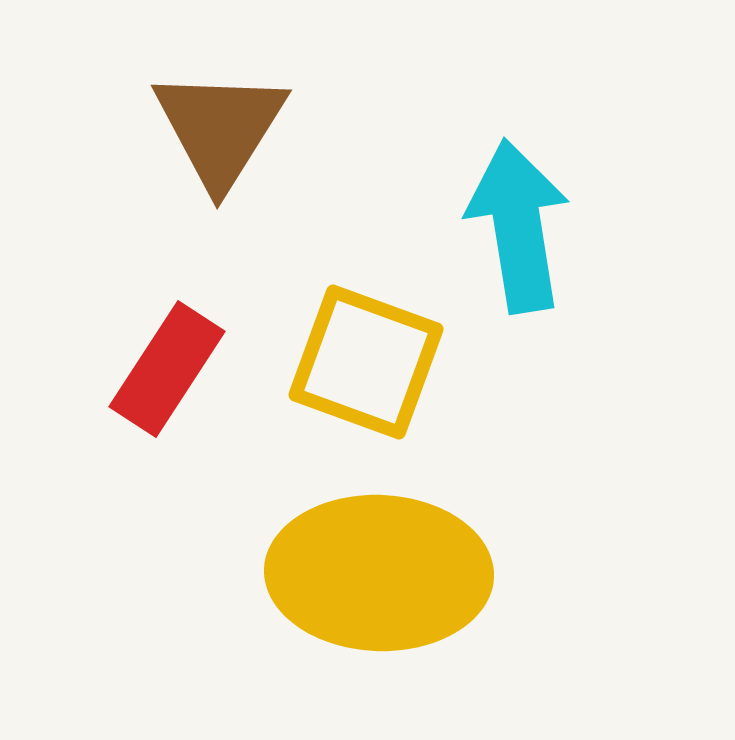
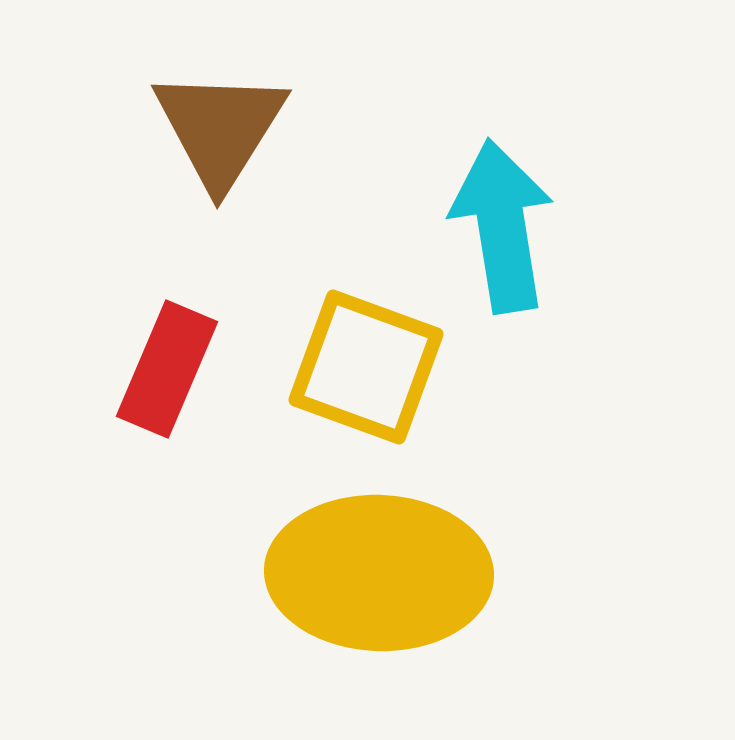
cyan arrow: moved 16 px left
yellow square: moved 5 px down
red rectangle: rotated 10 degrees counterclockwise
